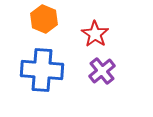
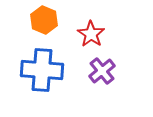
orange hexagon: moved 1 px down
red star: moved 4 px left
